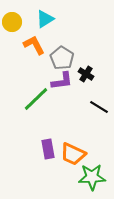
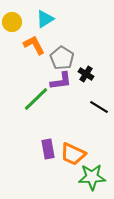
purple L-shape: moved 1 px left
